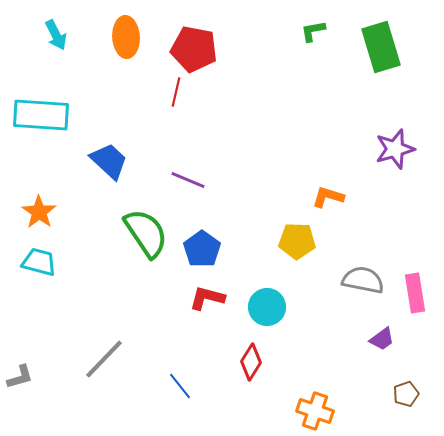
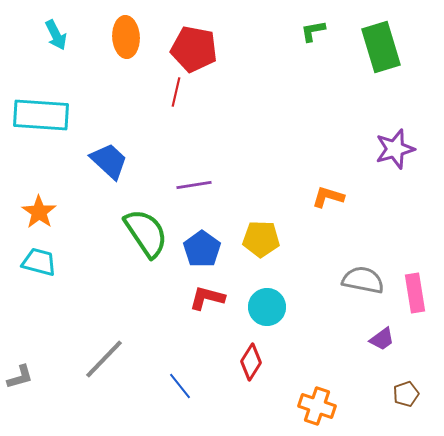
purple line: moved 6 px right, 5 px down; rotated 32 degrees counterclockwise
yellow pentagon: moved 36 px left, 2 px up
orange cross: moved 2 px right, 5 px up
